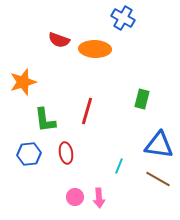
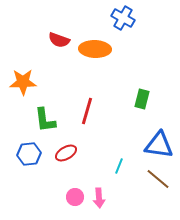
orange star: rotated 16 degrees clockwise
red ellipse: rotated 70 degrees clockwise
brown line: rotated 10 degrees clockwise
